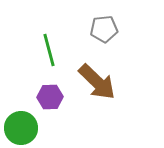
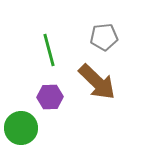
gray pentagon: moved 8 px down
